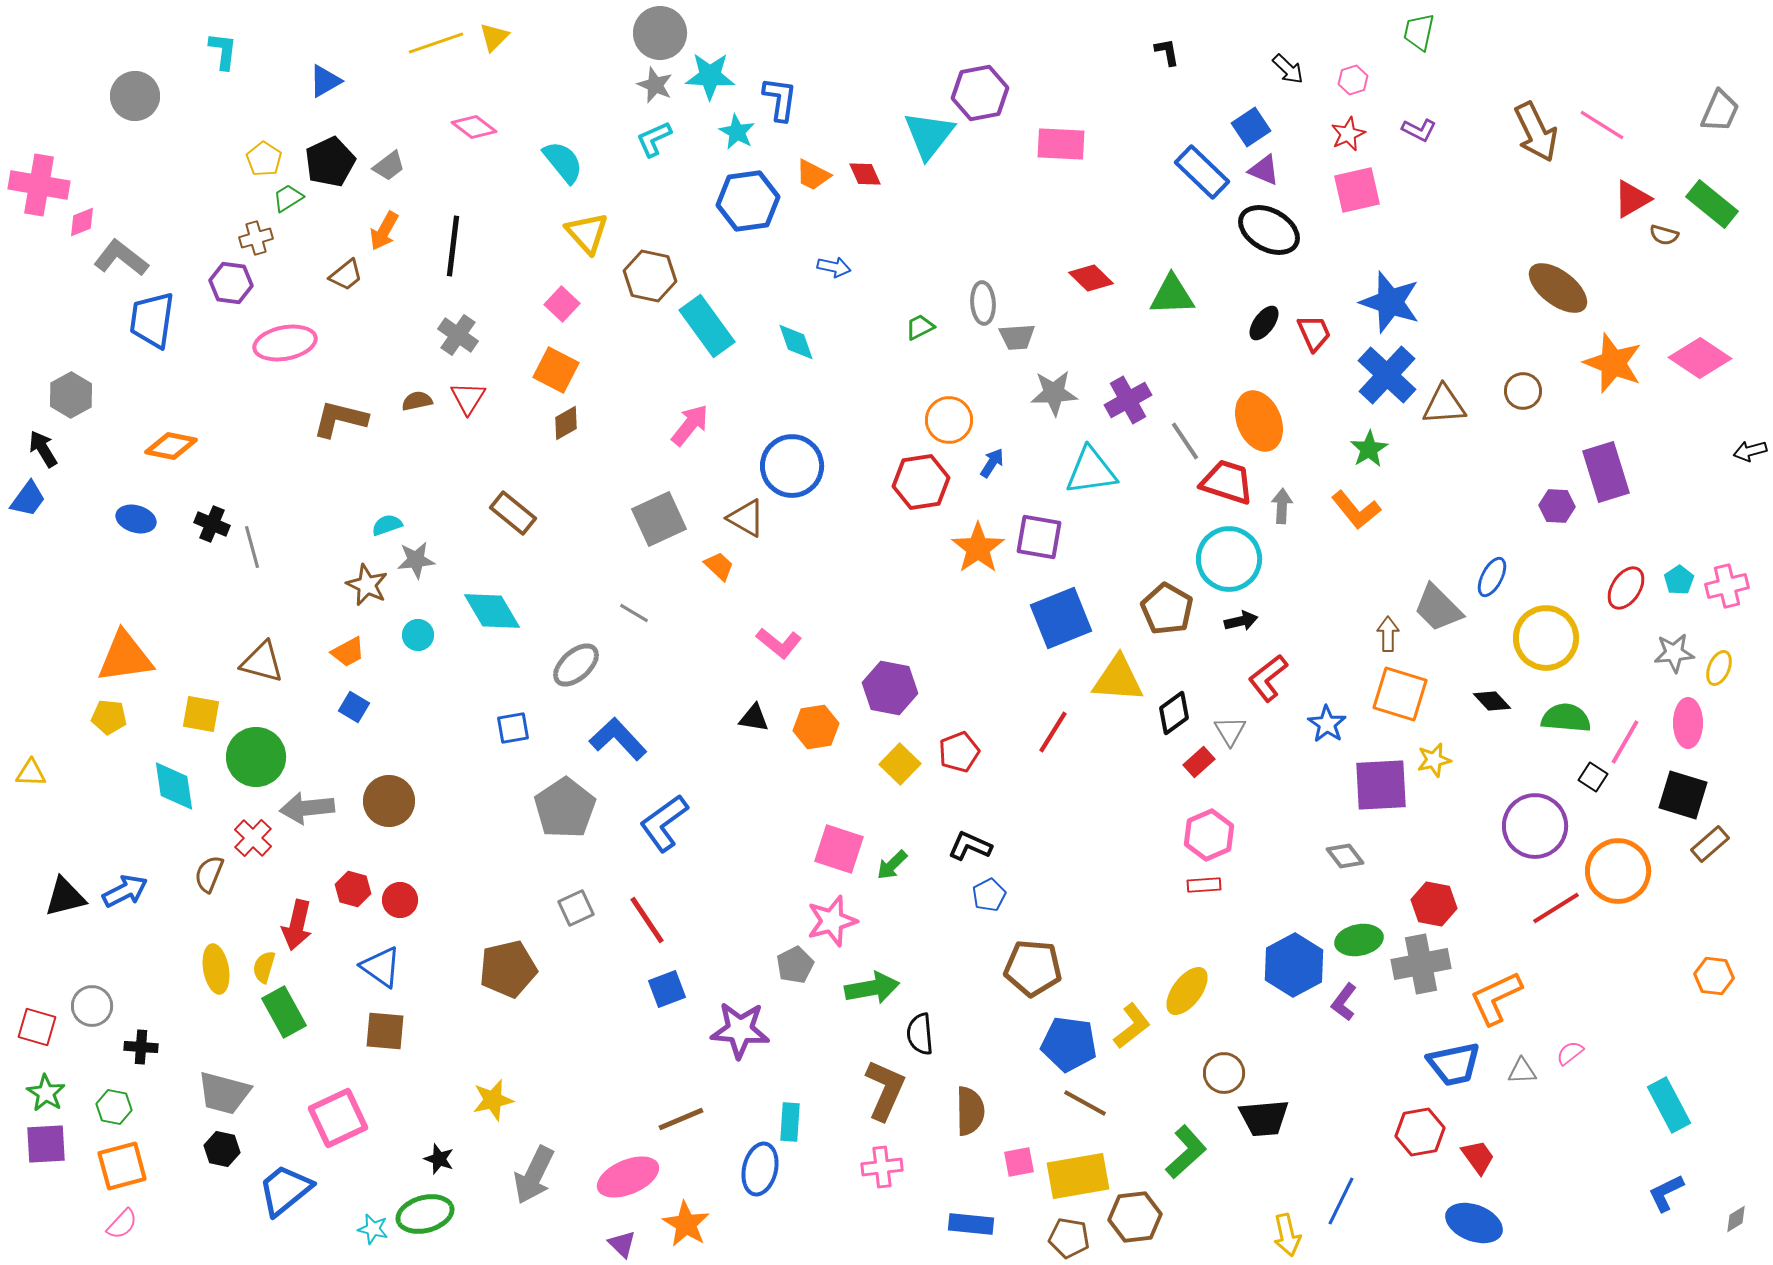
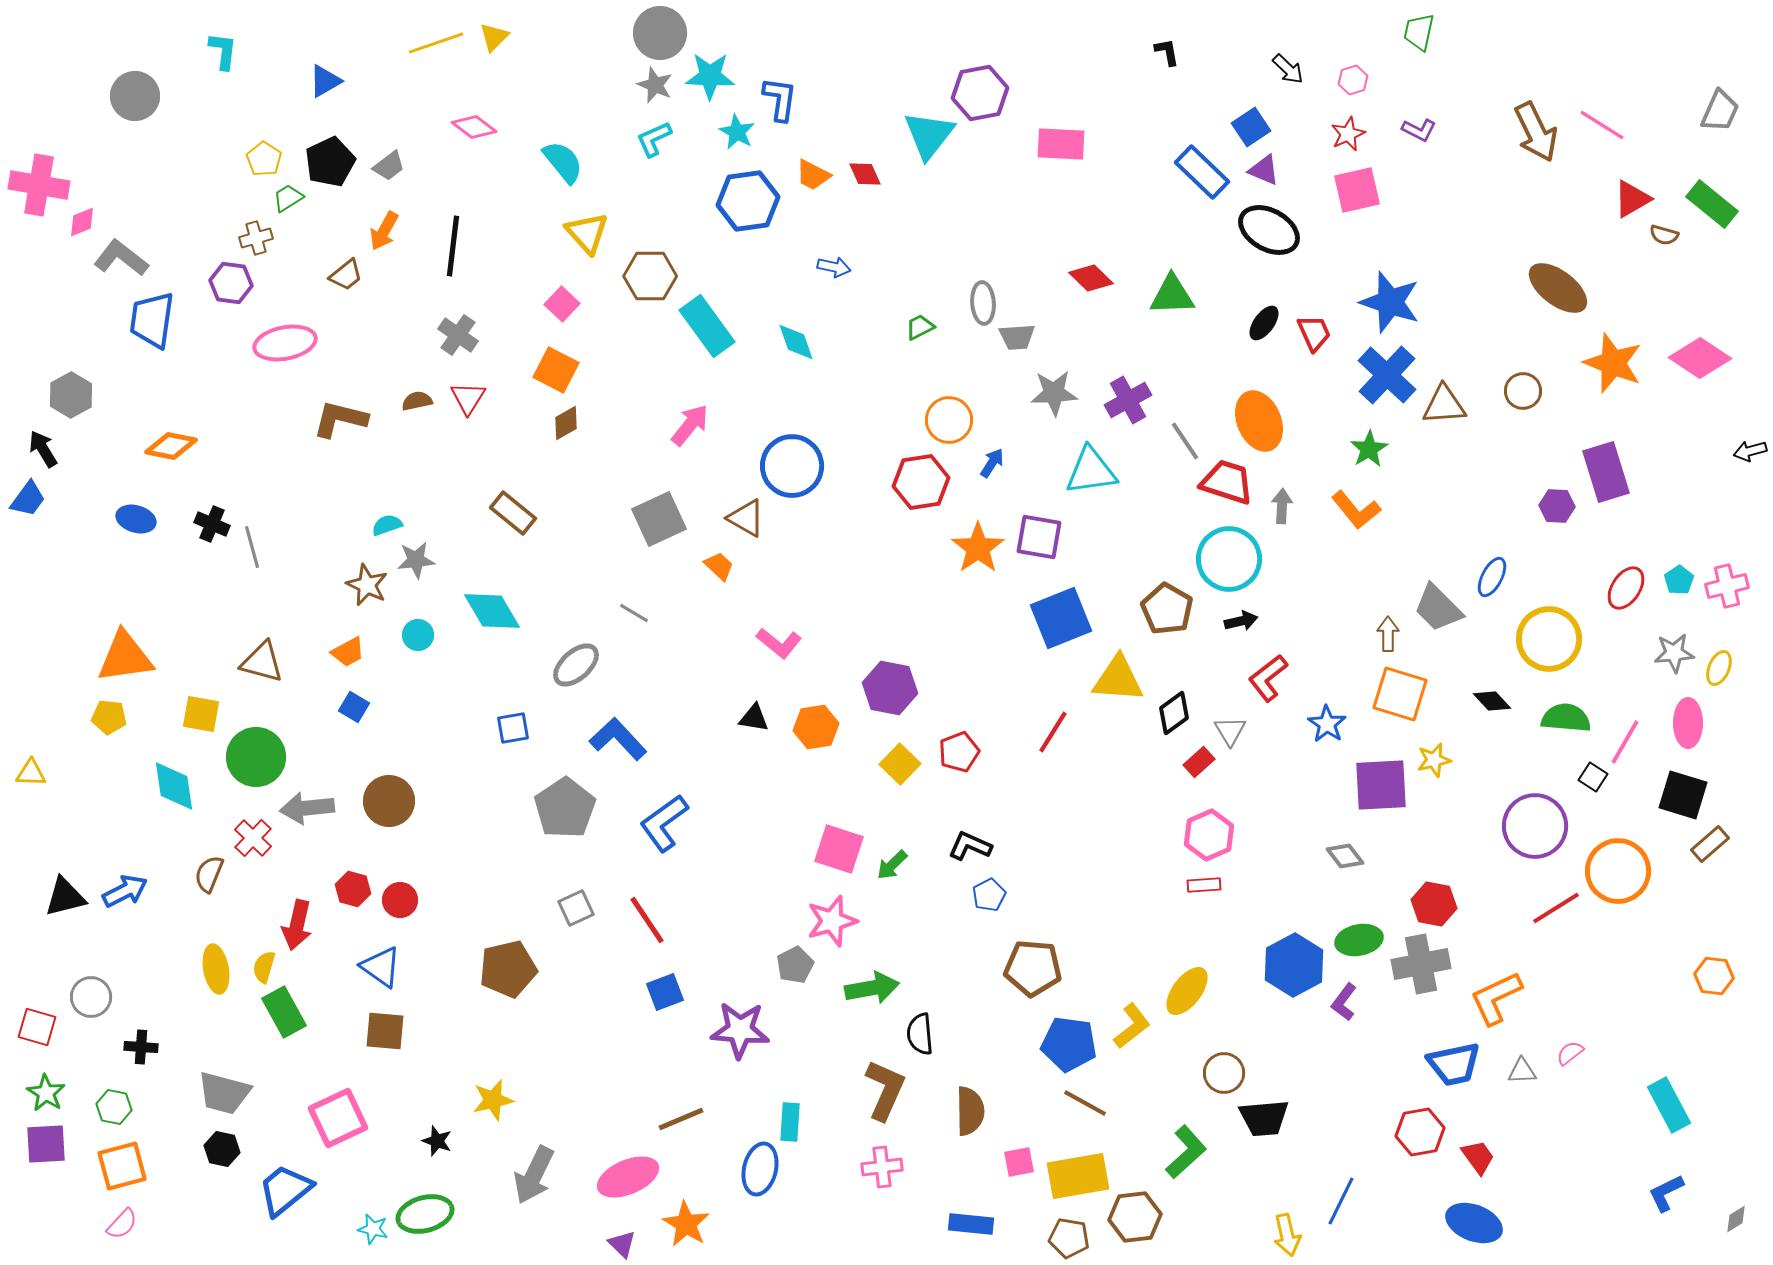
brown hexagon at (650, 276): rotated 12 degrees counterclockwise
yellow circle at (1546, 638): moved 3 px right, 1 px down
blue square at (667, 989): moved 2 px left, 3 px down
gray circle at (92, 1006): moved 1 px left, 9 px up
black star at (439, 1159): moved 2 px left, 18 px up
